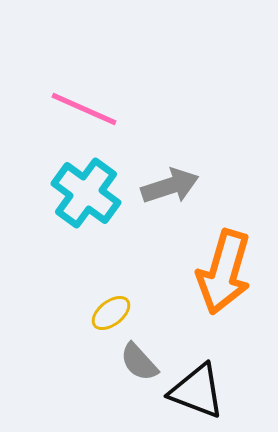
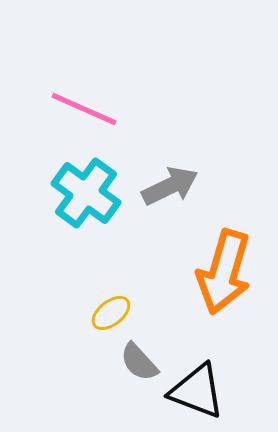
gray arrow: rotated 8 degrees counterclockwise
